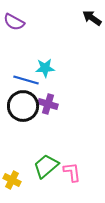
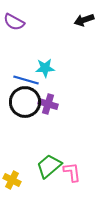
black arrow: moved 8 px left, 2 px down; rotated 54 degrees counterclockwise
black circle: moved 2 px right, 4 px up
green trapezoid: moved 3 px right
